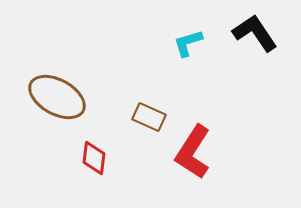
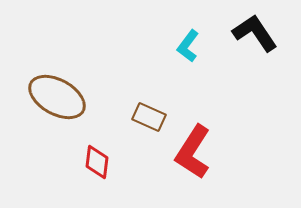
cyan L-shape: moved 3 px down; rotated 36 degrees counterclockwise
red diamond: moved 3 px right, 4 px down
